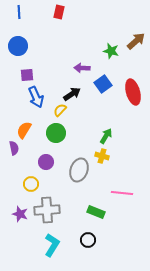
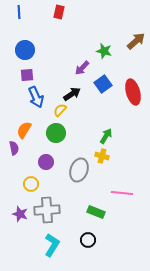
blue circle: moved 7 px right, 4 px down
green star: moved 7 px left
purple arrow: rotated 49 degrees counterclockwise
